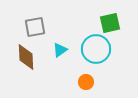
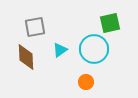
cyan circle: moved 2 px left
